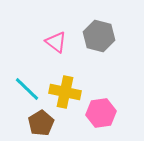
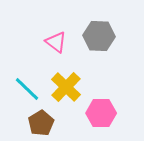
gray hexagon: rotated 12 degrees counterclockwise
yellow cross: moved 1 px right, 5 px up; rotated 32 degrees clockwise
pink hexagon: rotated 8 degrees clockwise
